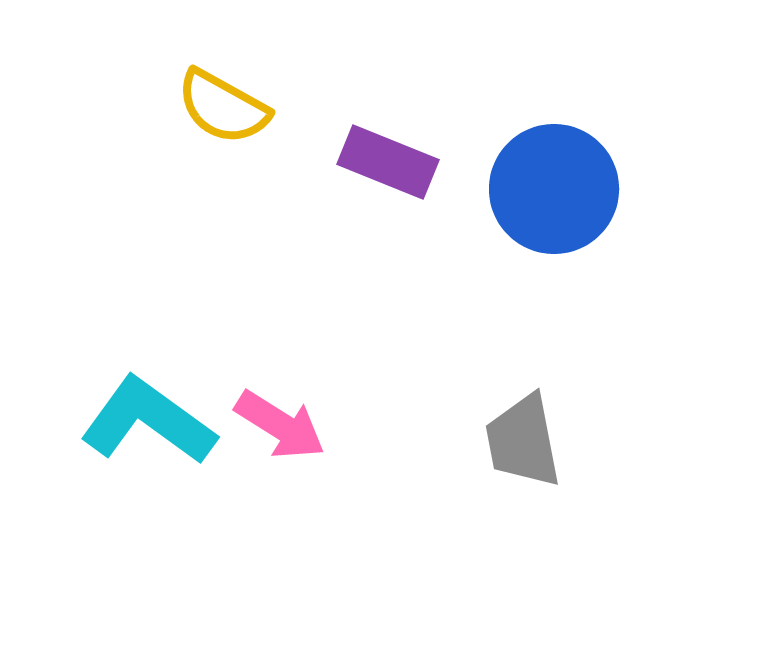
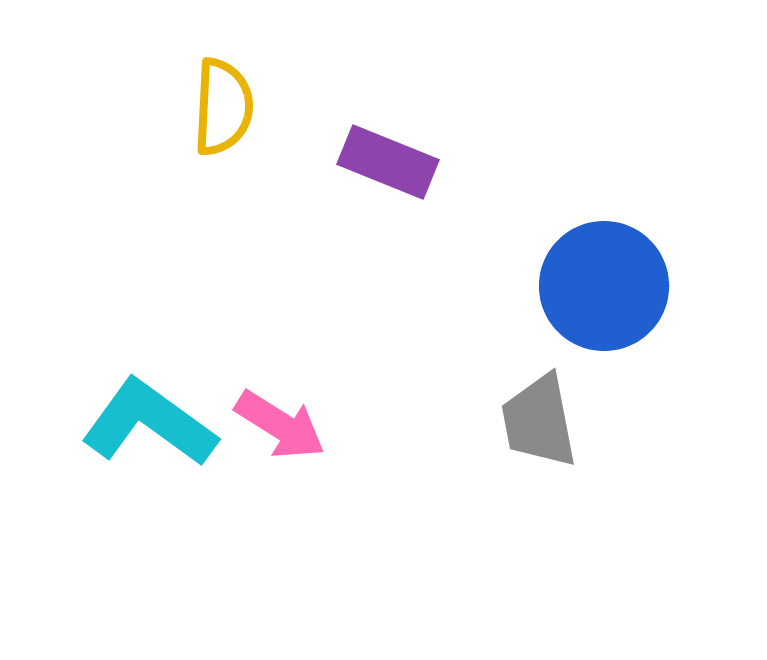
yellow semicircle: rotated 116 degrees counterclockwise
blue circle: moved 50 px right, 97 px down
cyan L-shape: moved 1 px right, 2 px down
gray trapezoid: moved 16 px right, 20 px up
